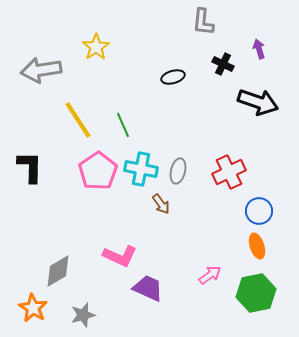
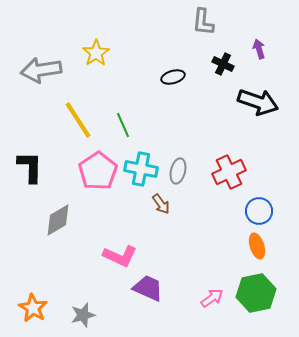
yellow star: moved 6 px down
gray diamond: moved 51 px up
pink arrow: moved 2 px right, 23 px down
